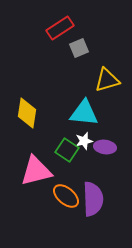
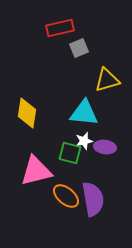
red rectangle: rotated 20 degrees clockwise
green square: moved 3 px right, 3 px down; rotated 20 degrees counterclockwise
purple semicircle: rotated 8 degrees counterclockwise
